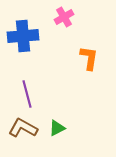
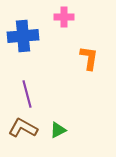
pink cross: rotated 30 degrees clockwise
green triangle: moved 1 px right, 2 px down
